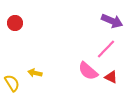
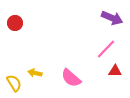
purple arrow: moved 3 px up
pink semicircle: moved 17 px left, 7 px down
red triangle: moved 4 px right, 6 px up; rotated 24 degrees counterclockwise
yellow semicircle: moved 2 px right
